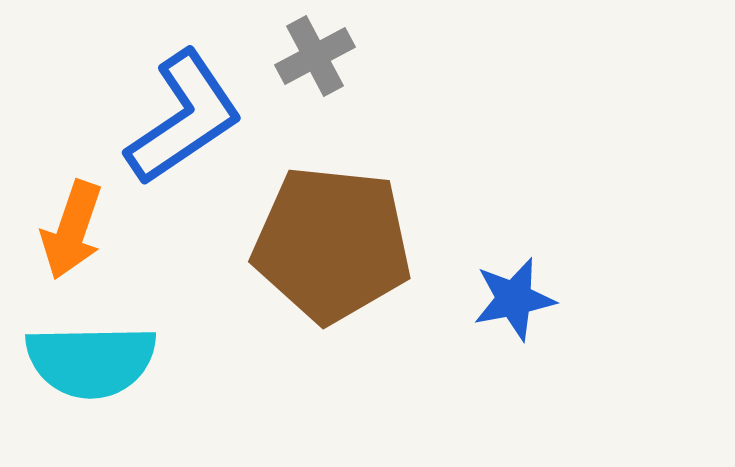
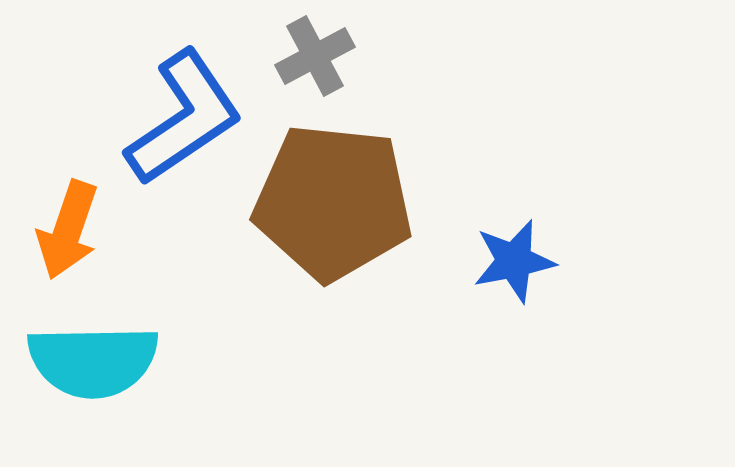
orange arrow: moved 4 px left
brown pentagon: moved 1 px right, 42 px up
blue star: moved 38 px up
cyan semicircle: moved 2 px right
